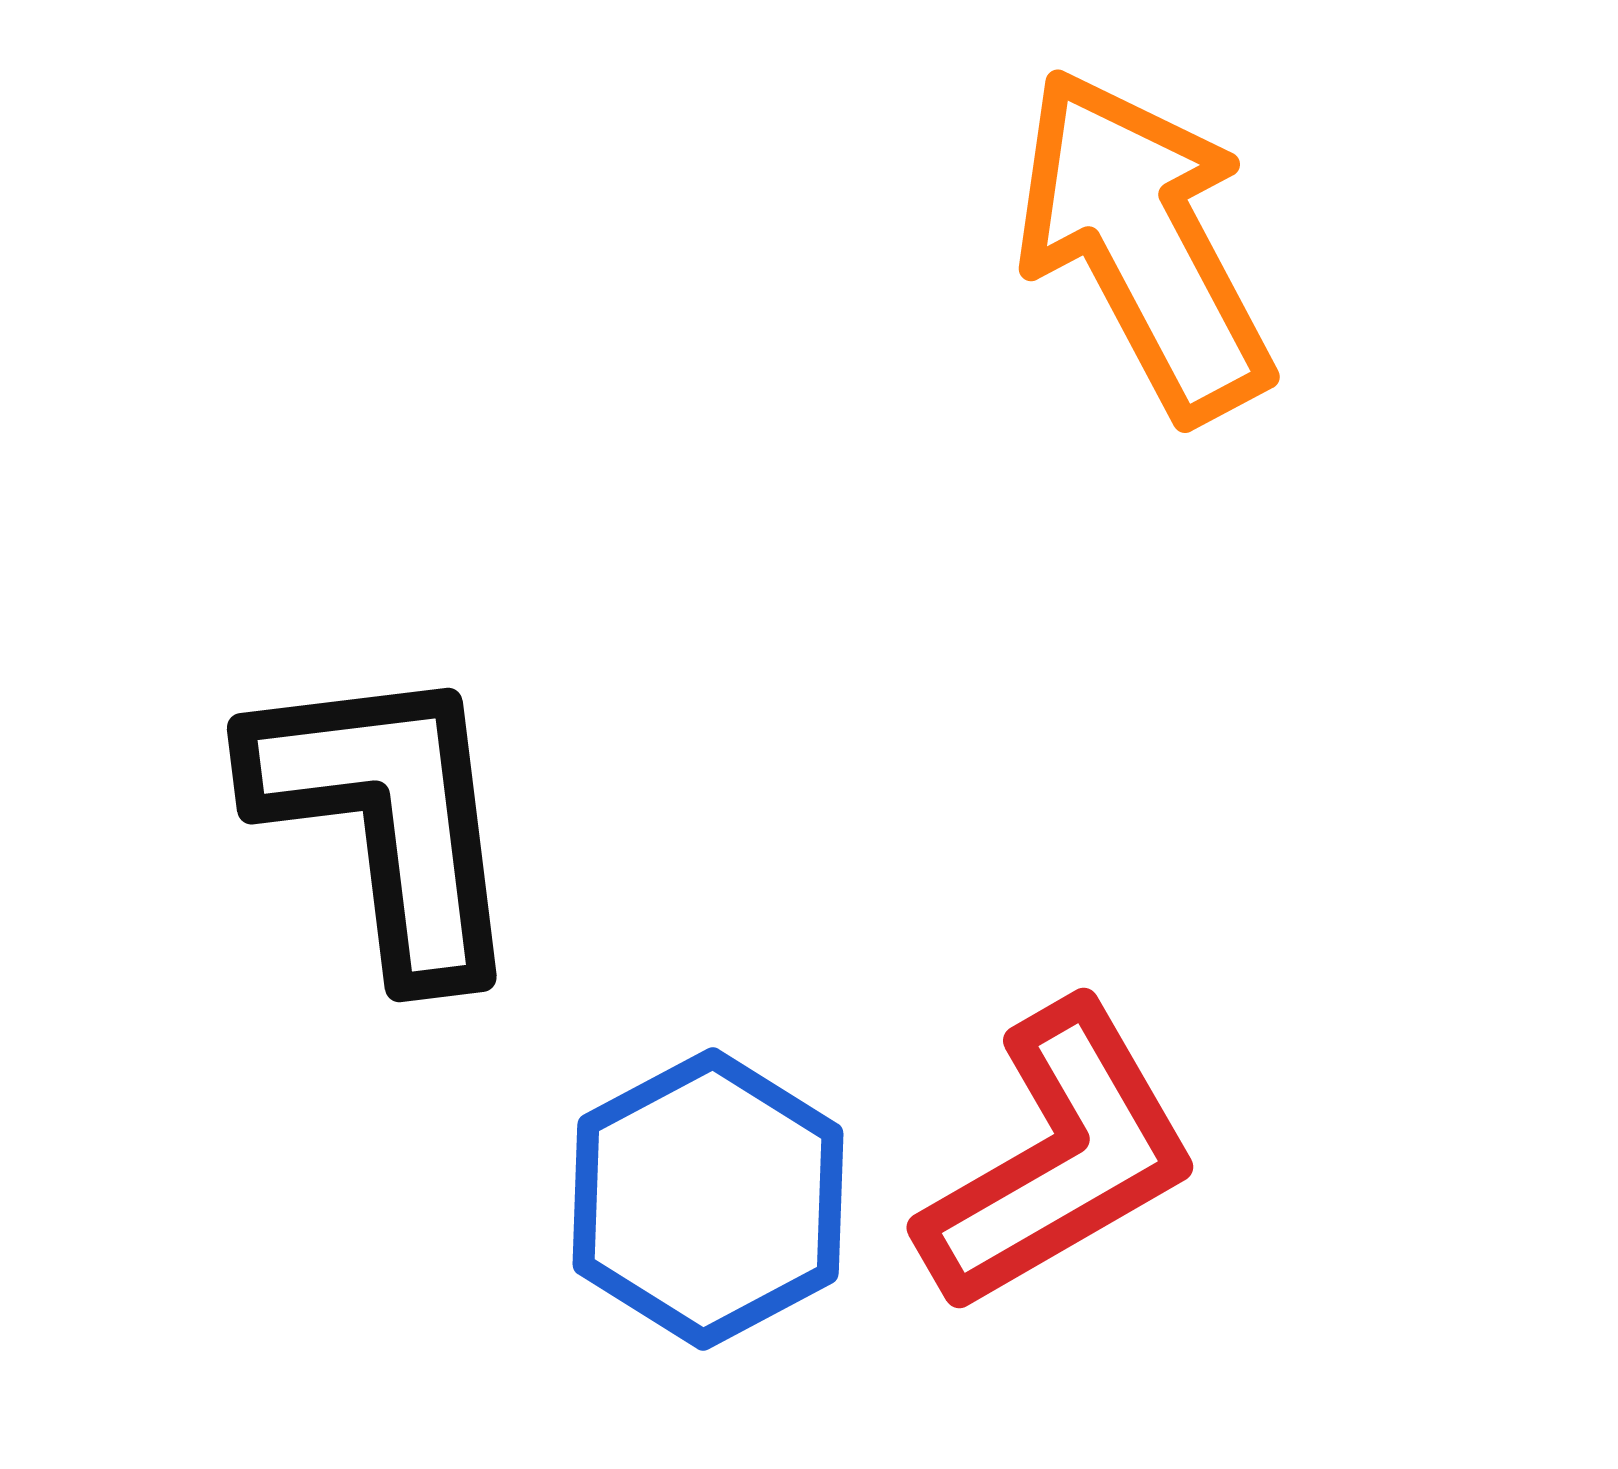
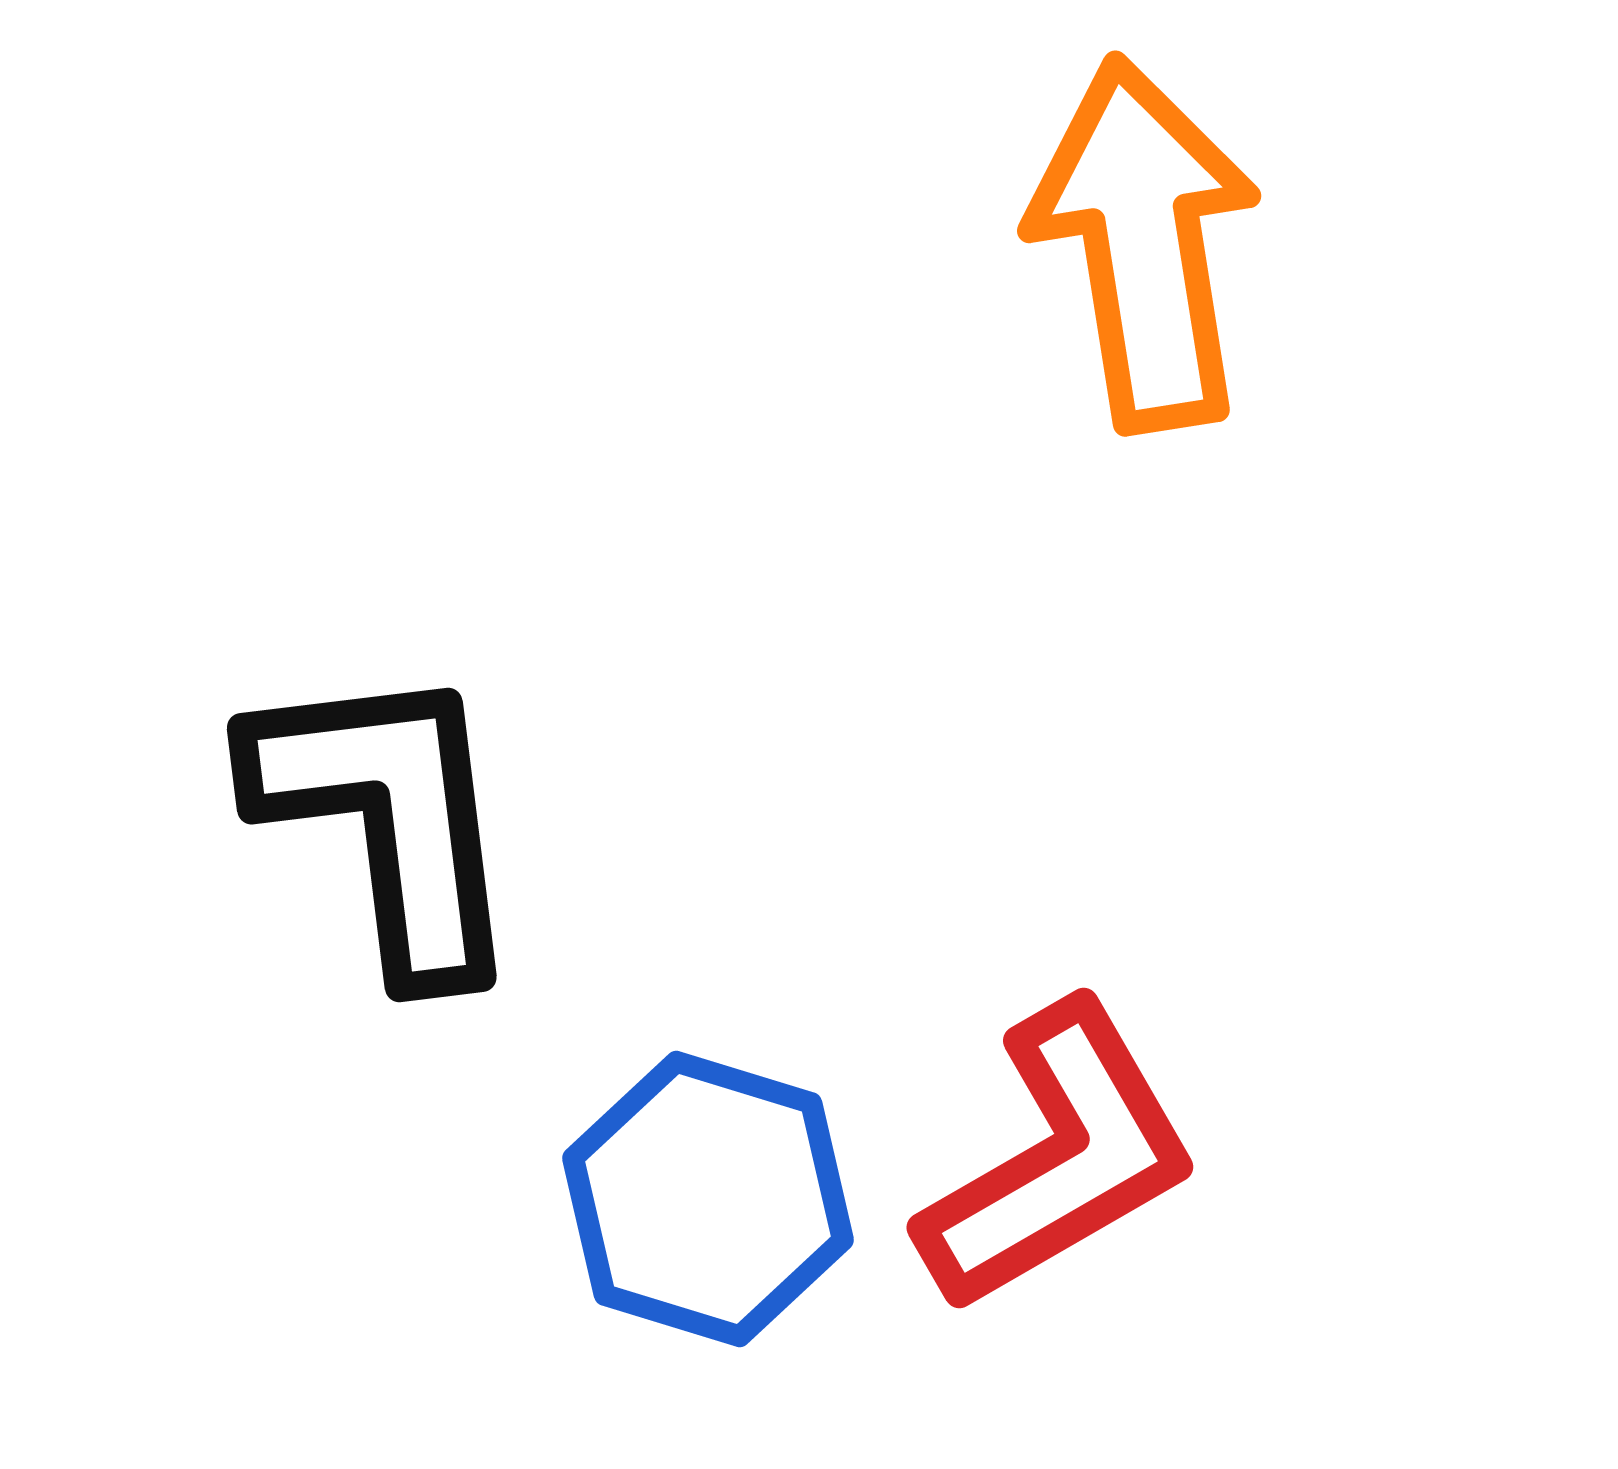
orange arrow: rotated 19 degrees clockwise
blue hexagon: rotated 15 degrees counterclockwise
